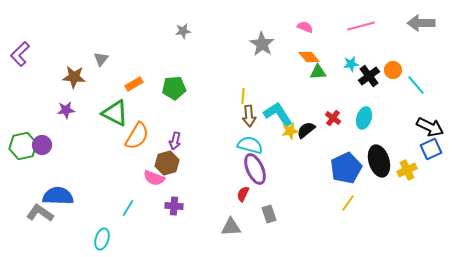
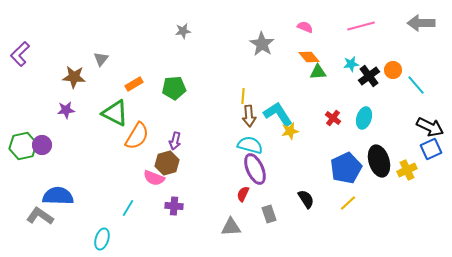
black semicircle at (306, 130): moved 69 px down; rotated 96 degrees clockwise
yellow line at (348, 203): rotated 12 degrees clockwise
gray L-shape at (40, 213): moved 3 px down
